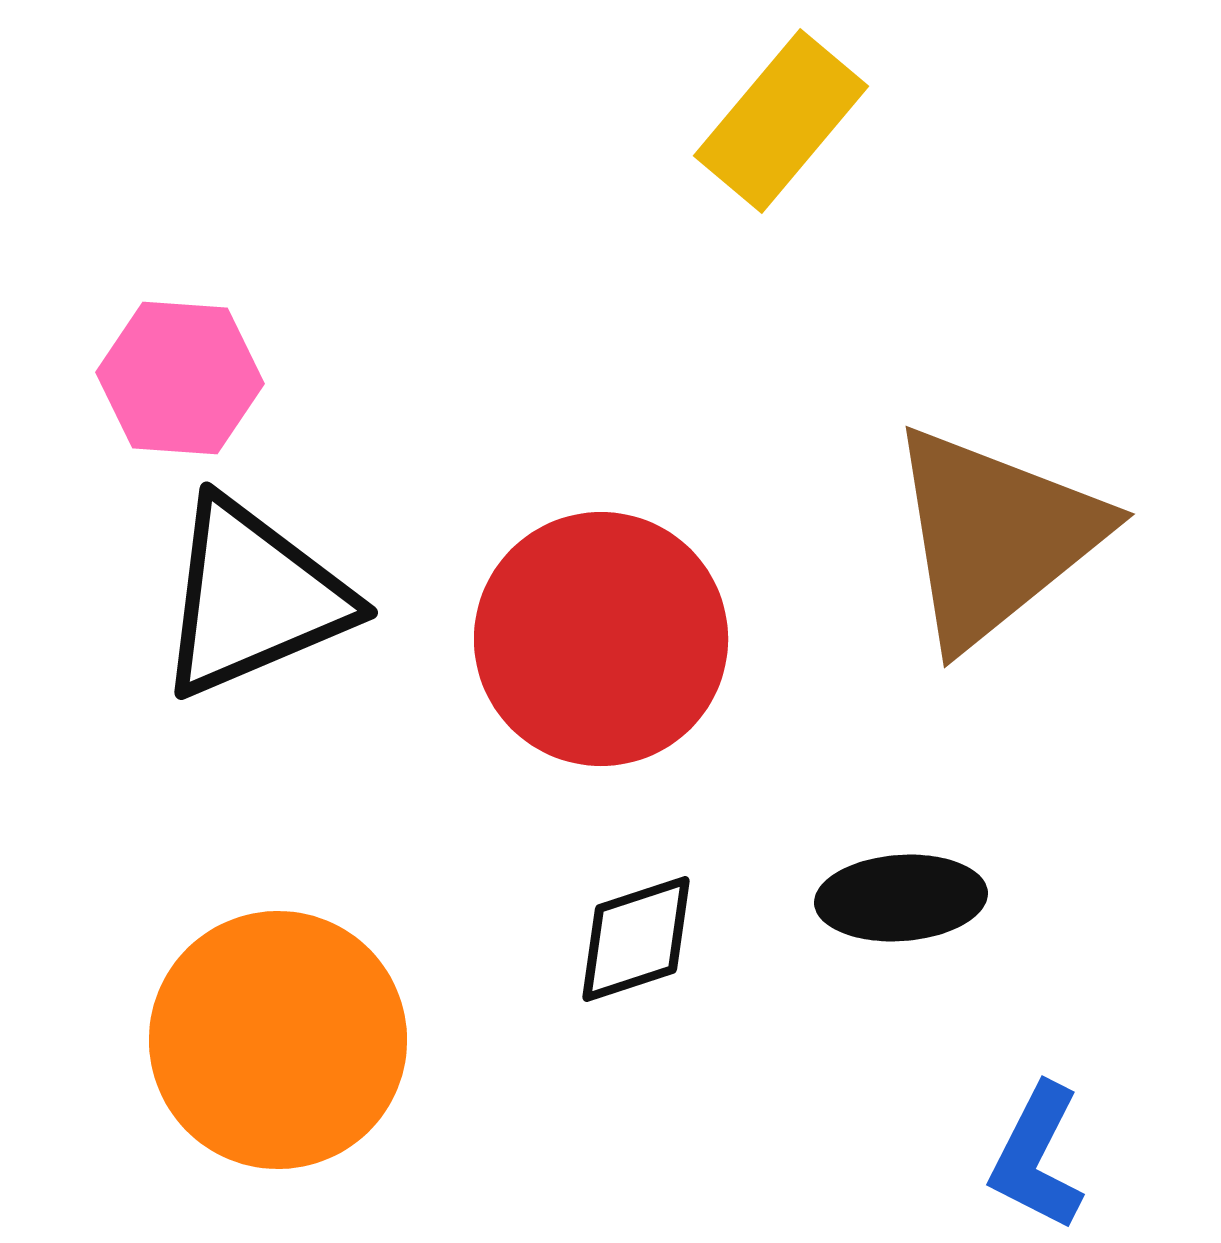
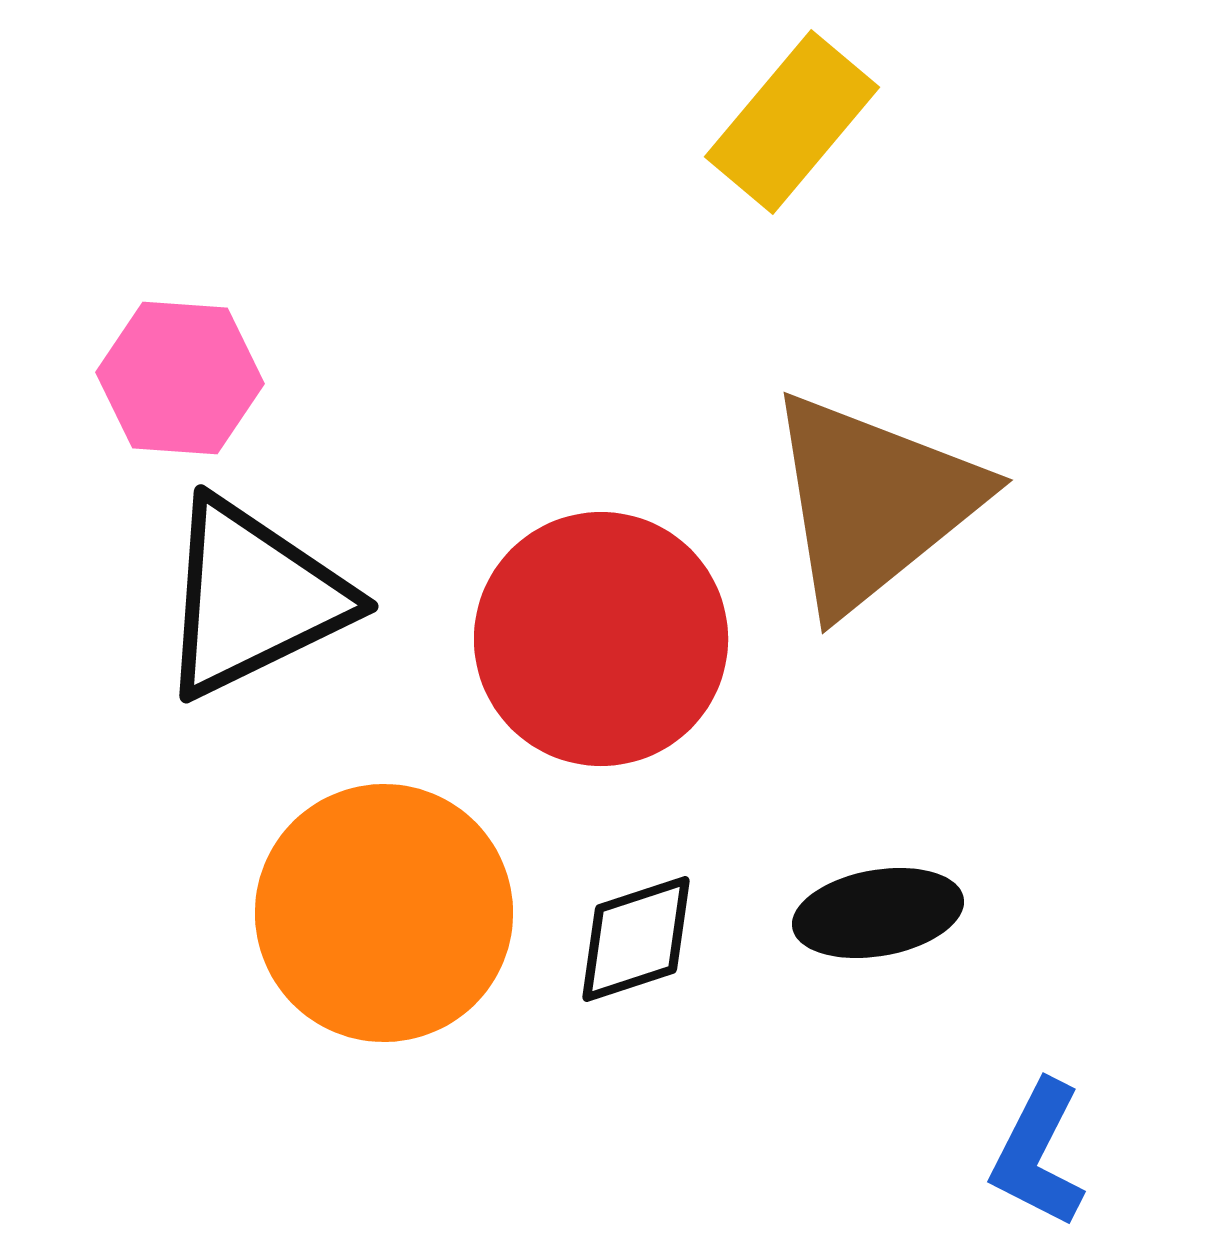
yellow rectangle: moved 11 px right, 1 px down
brown triangle: moved 122 px left, 34 px up
black triangle: rotated 3 degrees counterclockwise
black ellipse: moved 23 px left, 15 px down; rotated 6 degrees counterclockwise
orange circle: moved 106 px right, 127 px up
blue L-shape: moved 1 px right, 3 px up
